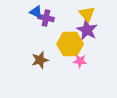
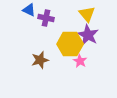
blue triangle: moved 7 px left, 2 px up
purple star: moved 1 px right, 5 px down
pink star: rotated 24 degrees clockwise
